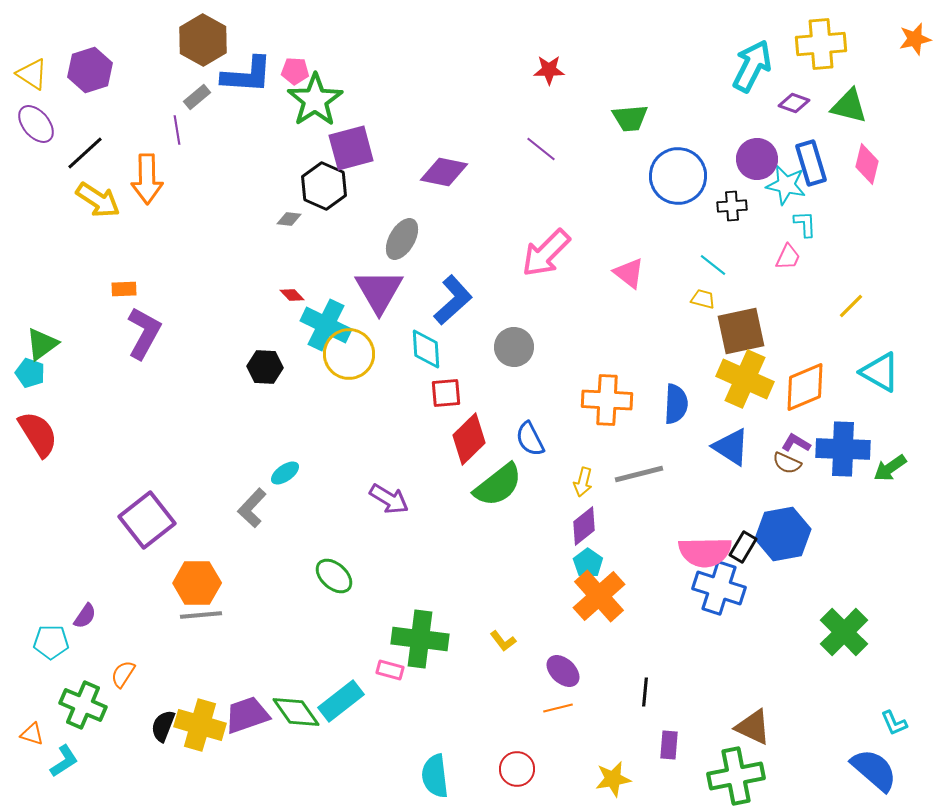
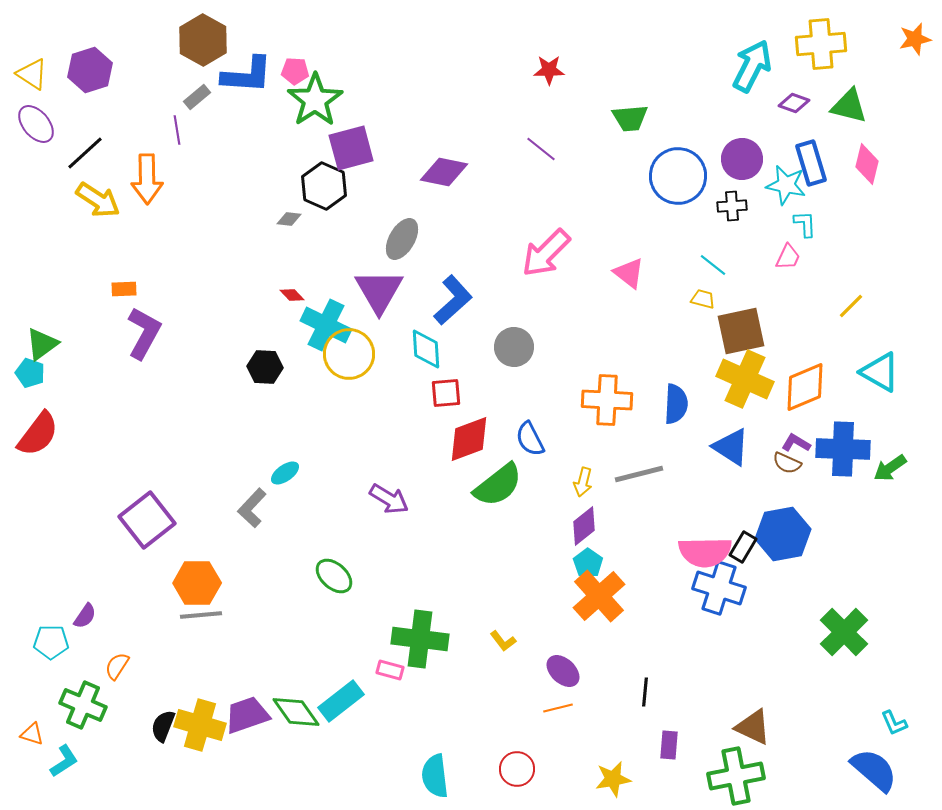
purple circle at (757, 159): moved 15 px left
red semicircle at (38, 434): rotated 69 degrees clockwise
red diamond at (469, 439): rotated 24 degrees clockwise
orange semicircle at (123, 674): moved 6 px left, 8 px up
